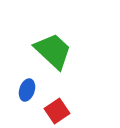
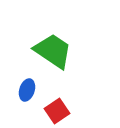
green trapezoid: rotated 9 degrees counterclockwise
